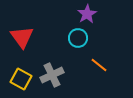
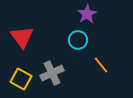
cyan circle: moved 2 px down
orange line: moved 2 px right; rotated 12 degrees clockwise
gray cross: moved 2 px up
